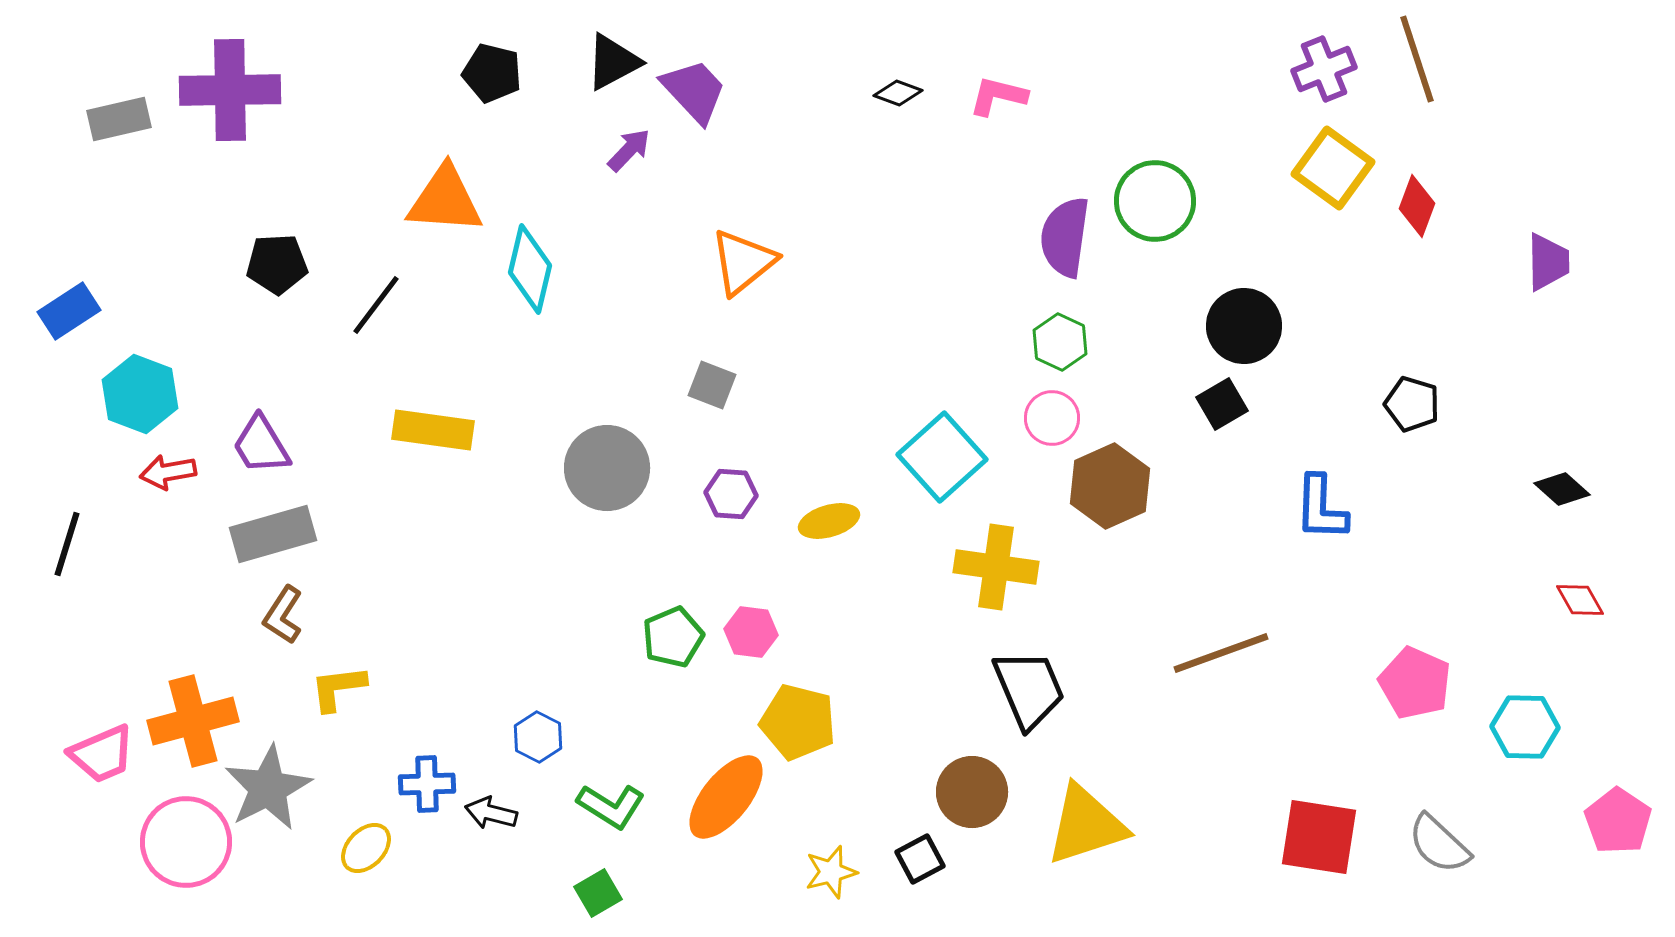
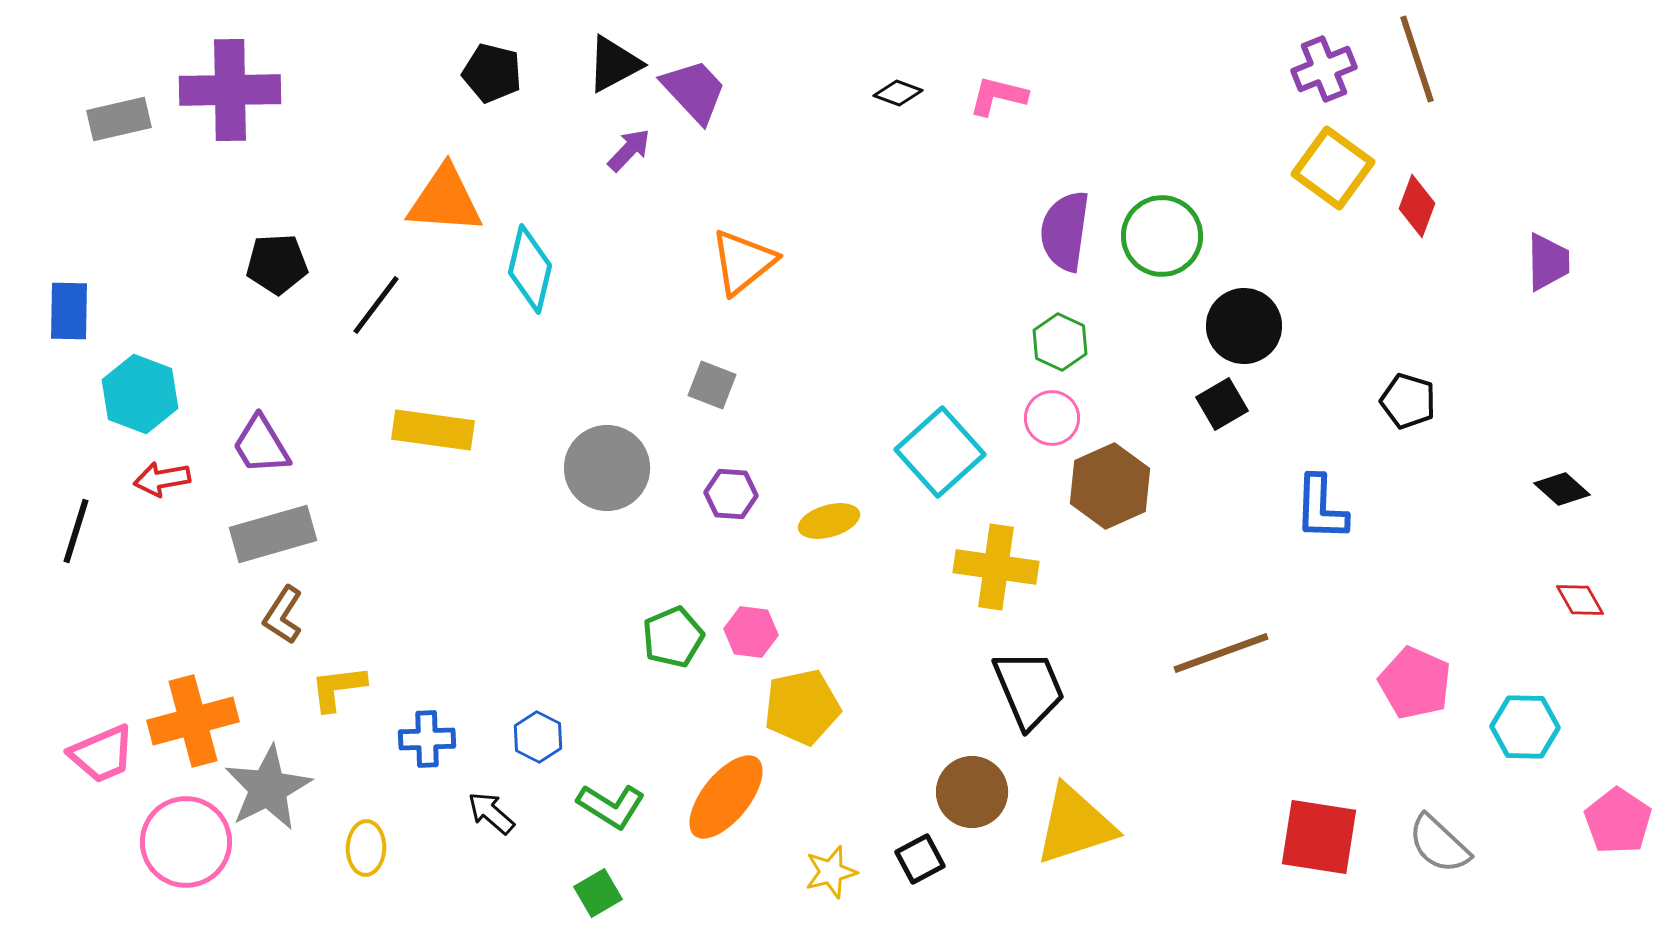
black triangle at (613, 62): moved 1 px right, 2 px down
green circle at (1155, 201): moved 7 px right, 35 px down
purple semicircle at (1065, 237): moved 6 px up
blue rectangle at (69, 311): rotated 56 degrees counterclockwise
black pentagon at (1412, 404): moved 4 px left, 3 px up
cyan square at (942, 457): moved 2 px left, 5 px up
red arrow at (168, 472): moved 6 px left, 7 px down
black line at (67, 544): moved 9 px right, 13 px up
yellow pentagon at (798, 722): moved 4 px right, 15 px up; rotated 26 degrees counterclockwise
blue cross at (427, 784): moved 45 px up
black arrow at (491, 813): rotated 27 degrees clockwise
yellow triangle at (1086, 825): moved 11 px left
yellow ellipse at (366, 848): rotated 42 degrees counterclockwise
